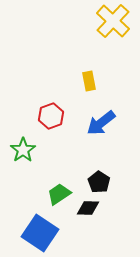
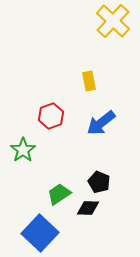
black pentagon: rotated 10 degrees counterclockwise
blue square: rotated 9 degrees clockwise
